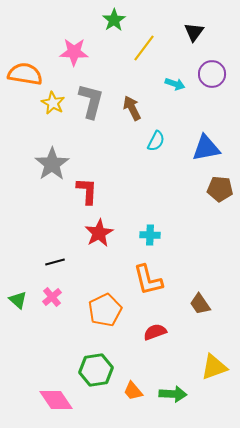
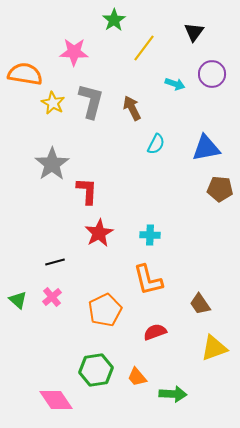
cyan semicircle: moved 3 px down
yellow triangle: moved 19 px up
orange trapezoid: moved 4 px right, 14 px up
